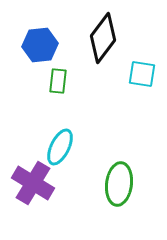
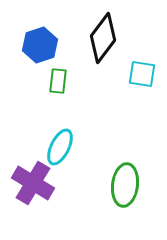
blue hexagon: rotated 12 degrees counterclockwise
green ellipse: moved 6 px right, 1 px down
